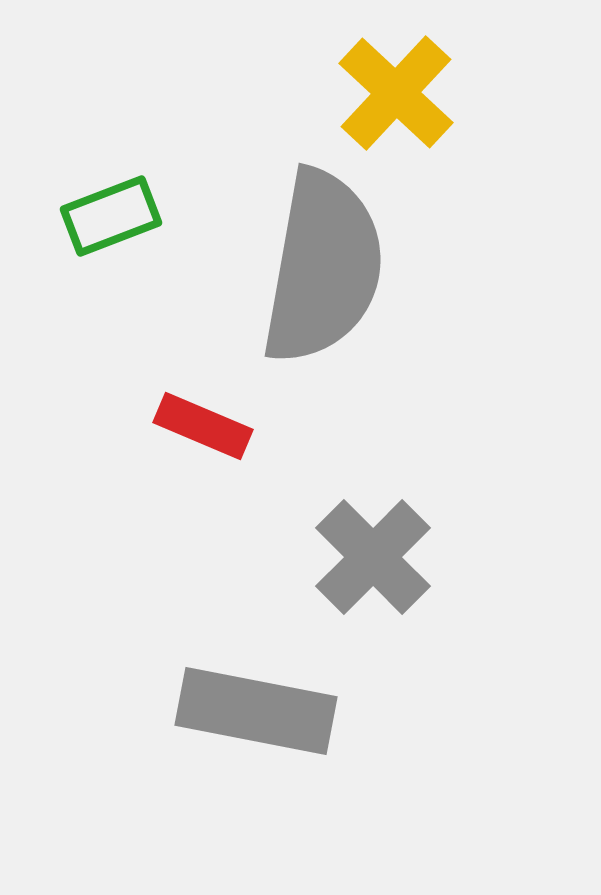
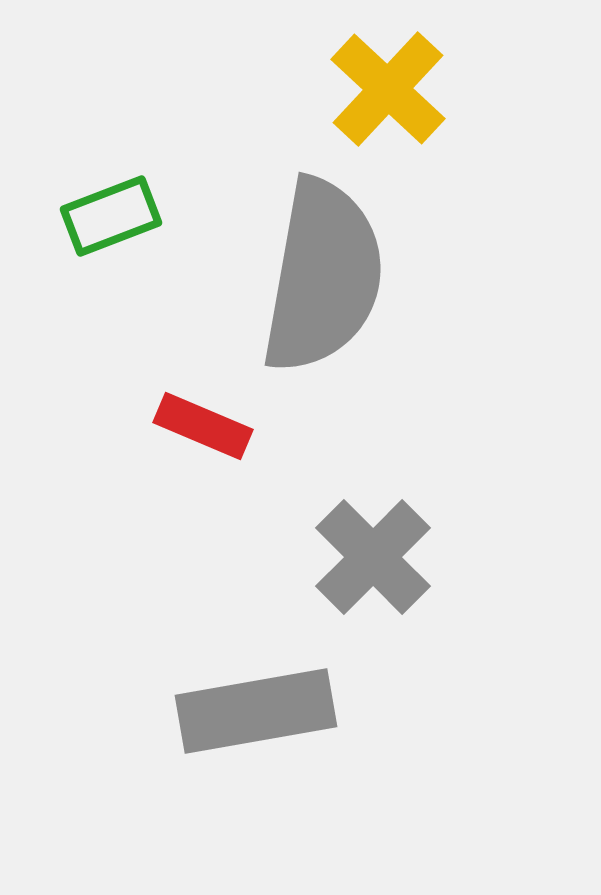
yellow cross: moved 8 px left, 4 px up
gray semicircle: moved 9 px down
gray rectangle: rotated 21 degrees counterclockwise
